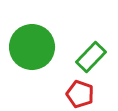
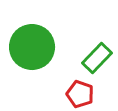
green rectangle: moved 6 px right, 1 px down
